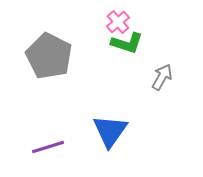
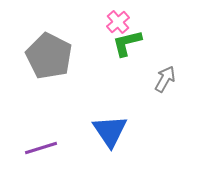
green L-shape: rotated 148 degrees clockwise
gray arrow: moved 3 px right, 2 px down
blue triangle: rotated 9 degrees counterclockwise
purple line: moved 7 px left, 1 px down
